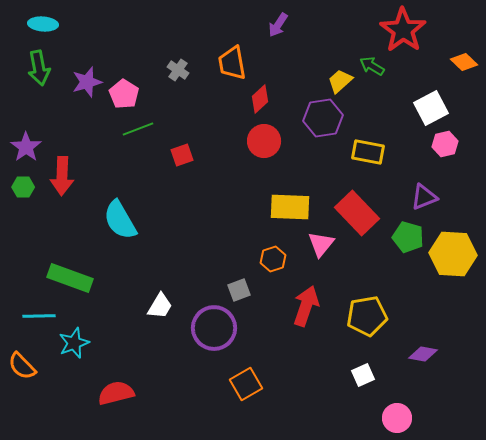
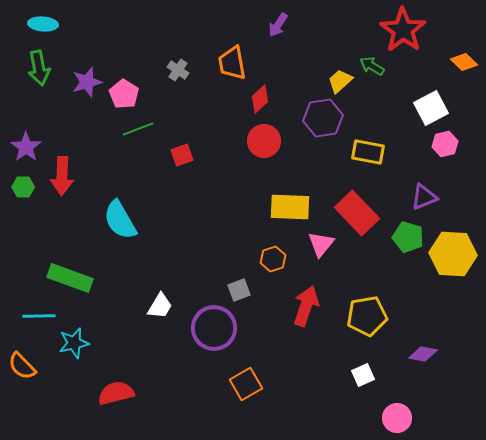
cyan star at (74, 343): rotated 8 degrees clockwise
